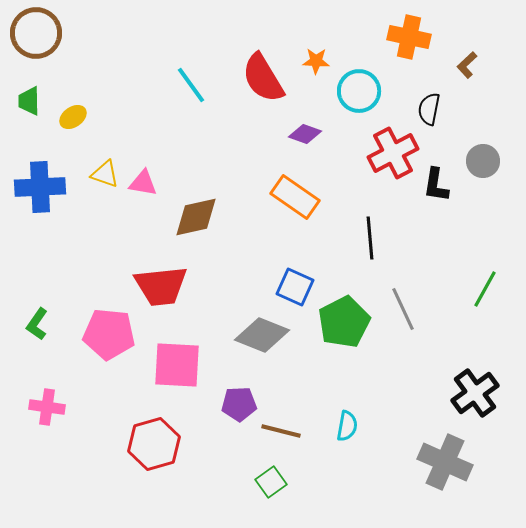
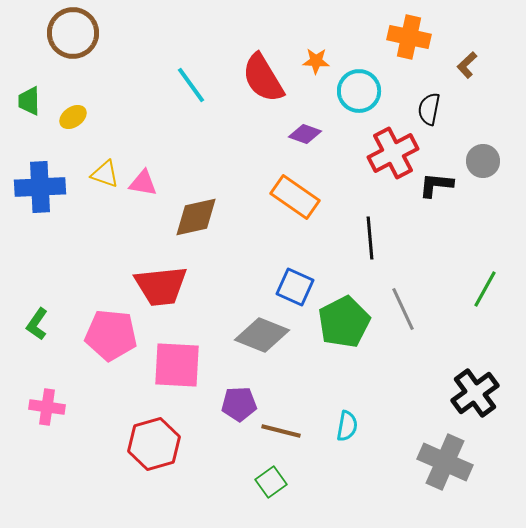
brown circle: moved 37 px right
black L-shape: rotated 87 degrees clockwise
pink pentagon: moved 2 px right, 1 px down
